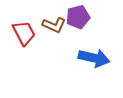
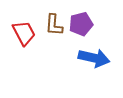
purple pentagon: moved 3 px right, 7 px down
brown L-shape: rotated 70 degrees clockwise
